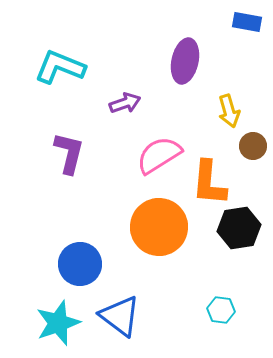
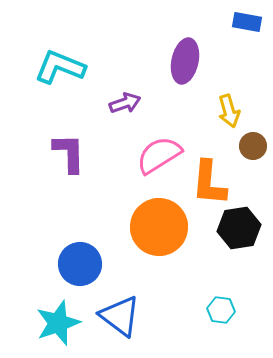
purple L-shape: rotated 15 degrees counterclockwise
